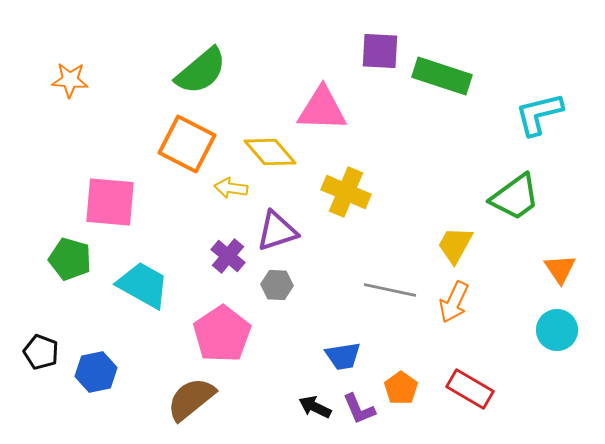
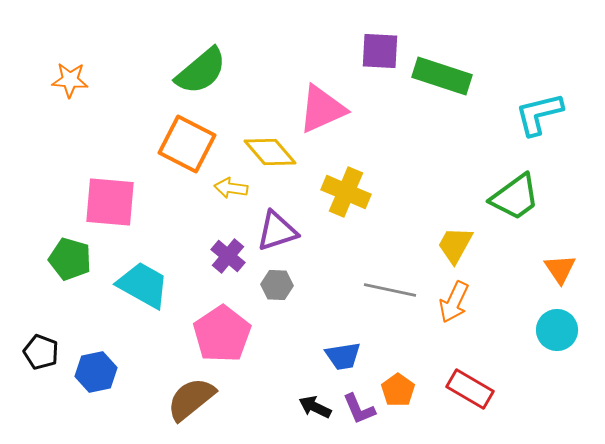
pink triangle: rotated 26 degrees counterclockwise
orange pentagon: moved 3 px left, 2 px down
